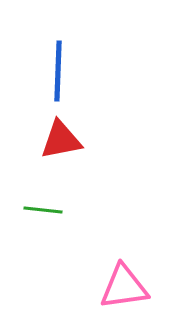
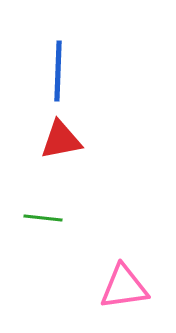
green line: moved 8 px down
